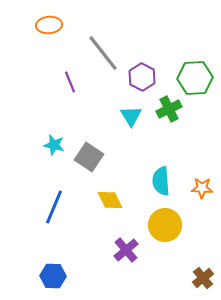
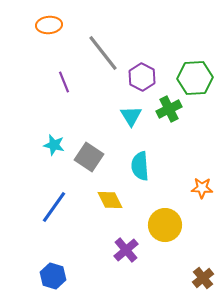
purple line: moved 6 px left
cyan semicircle: moved 21 px left, 15 px up
blue line: rotated 12 degrees clockwise
blue hexagon: rotated 15 degrees clockwise
